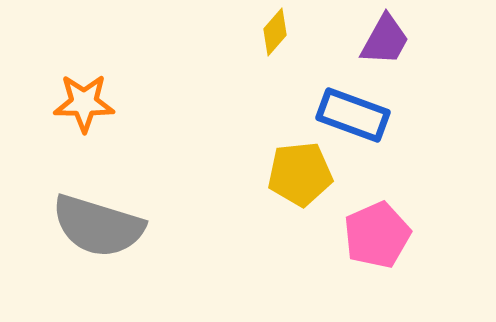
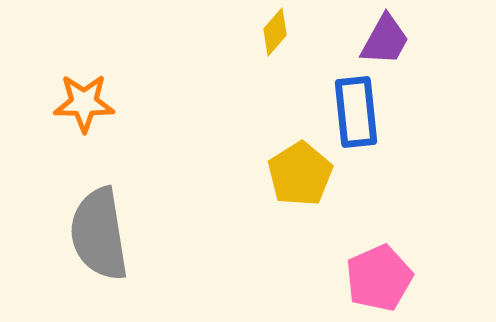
blue rectangle: moved 3 px right, 3 px up; rotated 64 degrees clockwise
yellow pentagon: rotated 26 degrees counterclockwise
gray semicircle: moved 1 px right, 8 px down; rotated 64 degrees clockwise
pink pentagon: moved 2 px right, 43 px down
